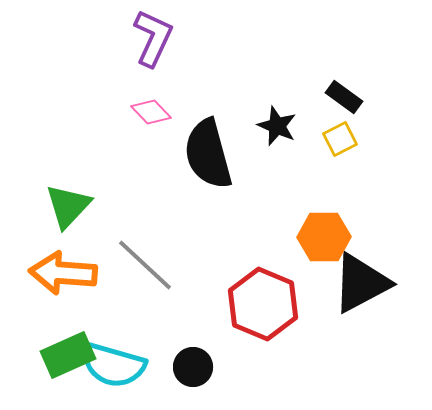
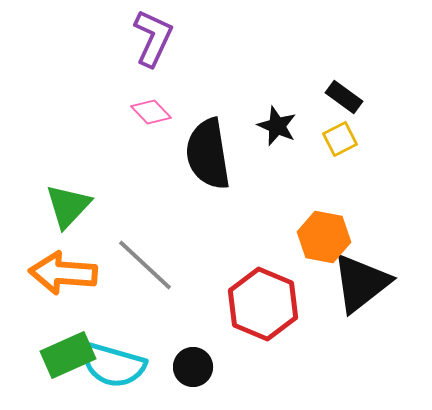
black semicircle: rotated 6 degrees clockwise
orange hexagon: rotated 12 degrees clockwise
black triangle: rotated 10 degrees counterclockwise
